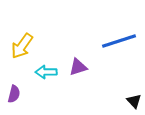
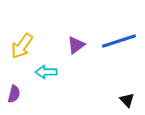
purple triangle: moved 2 px left, 22 px up; rotated 18 degrees counterclockwise
black triangle: moved 7 px left, 1 px up
